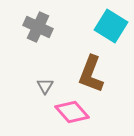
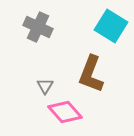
pink diamond: moved 7 px left
